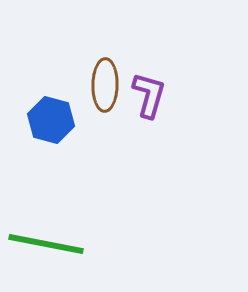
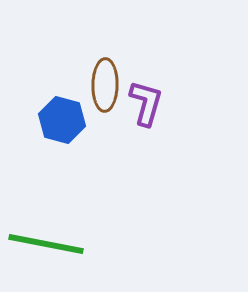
purple L-shape: moved 3 px left, 8 px down
blue hexagon: moved 11 px right
